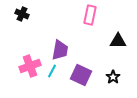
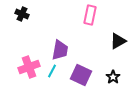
black triangle: rotated 30 degrees counterclockwise
pink cross: moved 1 px left, 1 px down
